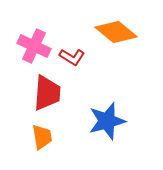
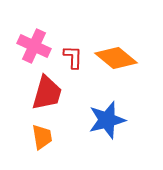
orange diamond: moved 26 px down
red L-shape: moved 1 px right; rotated 120 degrees counterclockwise
red trapezoid: rotated 12 degrees clockwise
blue star: moved 1 px up
